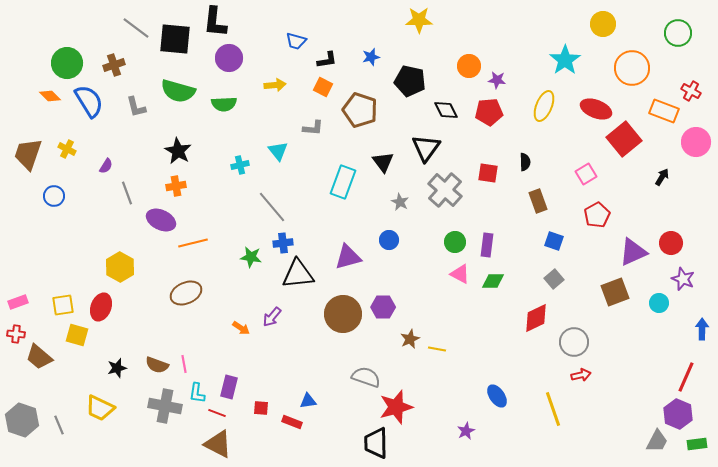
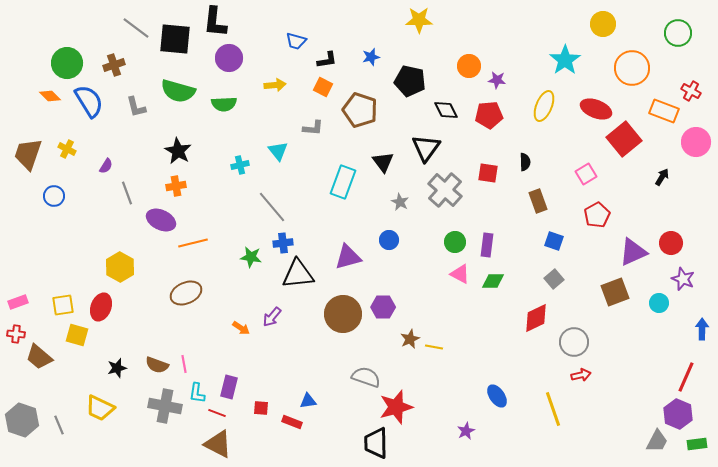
red pentagon at (489, 112): moved 3 px down
yellow line at (437, 349): moved 3 px left, 2 px up
